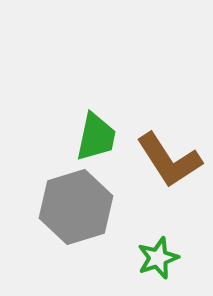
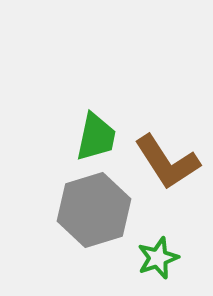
brown L-shape: moved 2 px left, 2 px down
gray hexagon: moved 18 px right, 3 px down
